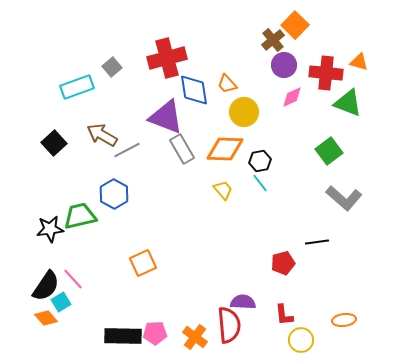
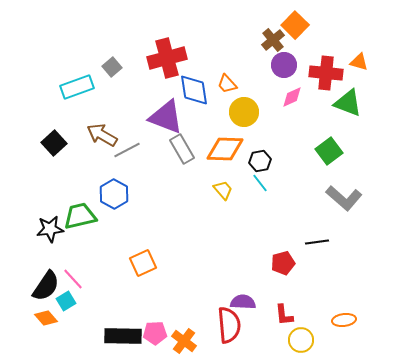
cyan square at (61, 302): moved 5 px right, 1 px up
orange cross at (195, 337): moved 11 px left, 4 px down
